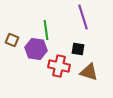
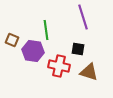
purple hexagon: moved 3 px left, 2 px down
